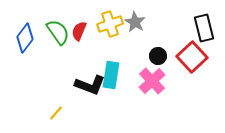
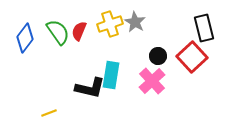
black L-shape: moved 3 px down; rotated 8 degrees counterclockwise
yellow line: moved 7 px left; rotated 28 degrees clockwise
